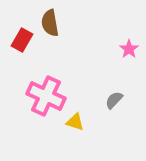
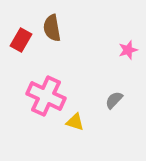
brown semicircle: moved 2 px right, 5 px down
red rectangle: moved 1 px left
pink star: moved 1 px left, 1 px down; rotated 18 degrees clockwise
